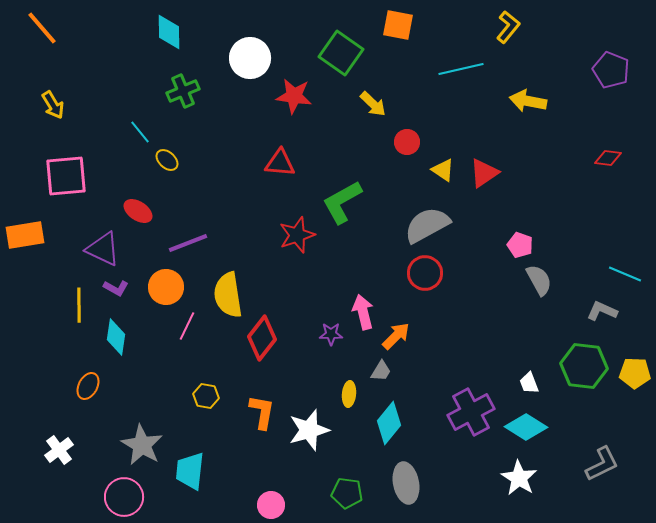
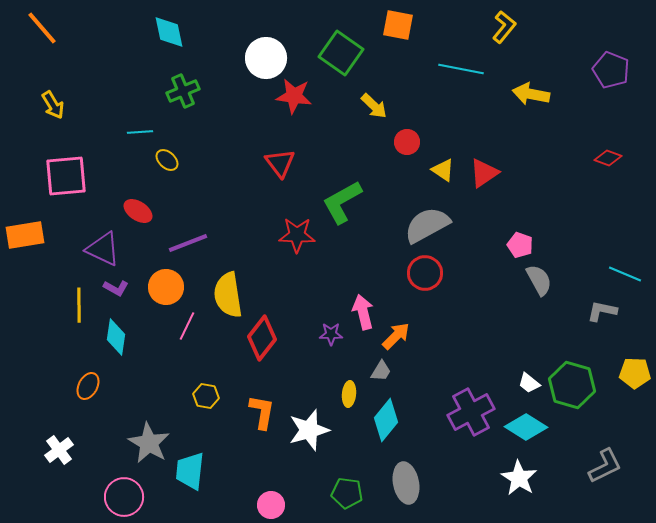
yellow L-shape at (508, 27): moved 4 px left
cyan diamond at (169, 32): rotated 12 degrees counterclockwise
white circle at (250, 58): moved 16 px right
cyan line at (461, 69): rotated 24 degrees clockwise
yellow arrow at (528, 101): moved 3 px right, 7 px up
yellow arrow at (373, 104): moved 1 px right, 2 px down
cyan line at (140, 132): rotated 55 degrees counterclockwise
red diamond at (608, 158): rotated 12 degrees clockwise
red triangle at (280, 163): rotated 48 degrees clockwise
red star at (297, 235): rotated 21 degrees clockwise
gray L-shape at (602, 311): rotated 12 degrees counterclockwise
green hexagon at (584, 366): moved 12 px left, 19 px down; rotated 9 degrees clockwise
white trapezoid at (529, 383): rotated 30 degrees counterclockwise
cyan diamond at (389, 423): moved 3 px left, 3 px up
gray star at (142, 445): moved 7 px right, 2 px up
gray L-shape at (602, 464): moved 3 px right, 2 px down
